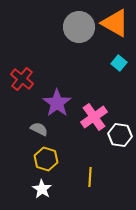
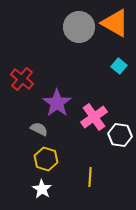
cyan square: moved 3 px down
